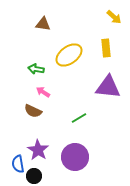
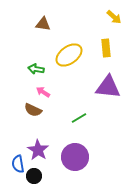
brown semicircle: moved 1 px up
